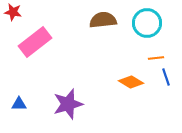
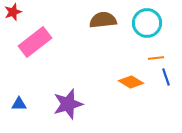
red star: rotated 30 degrees counterclockwise
